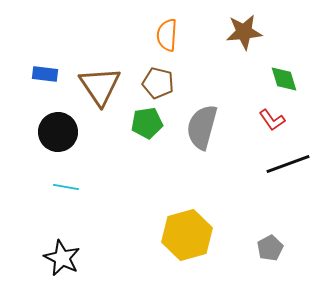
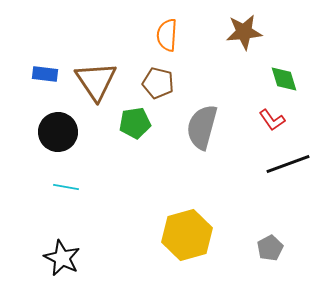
brown triangle: moved 4 px left, 5 px up
green pentagon: moved 12 px left
